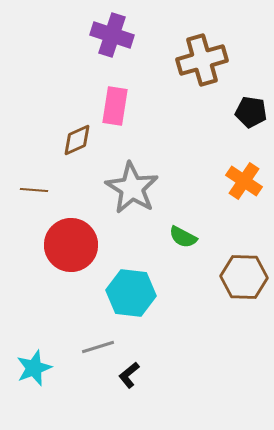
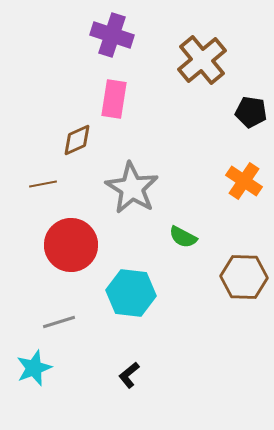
brown cross: rotated 24 degrees counterclockwise
pink rectangle: moved 1 px left, 7 px up
brown line: moved 9 px right, 6 px up; rotated 16 degrees counterclockwise
gray line: moved 39 px left, 25 px up
